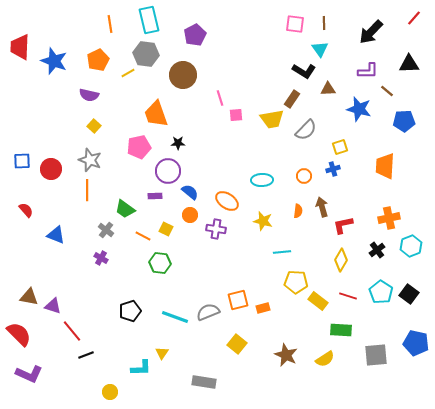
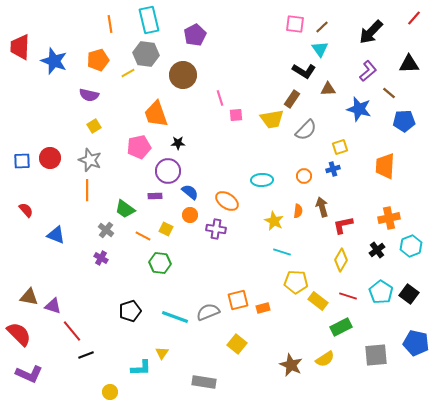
brown line at (324, 23): moved 2 px left, 4 px down; rotated 48 degrees clockwise
orange pentagon at (98, 60): rotated 10 degrees clockwise
purple L-shape at (368, 71): rotated 40 degrees counterclockwise
brown line at (387, 91): moved 2 px right, 2 px down
yellow square at (94, 126): rotated 16 degrees clockwise
red circle at (51, 169): moved 1 px left, 11 px up
yellow star at (263, 221): moved 11 px right; rotated 12 degrees clockwise
cyan line at (282, 252): rotated 24 degrees clockwise
green rectangle at (341, 330): moved 3 px up; rotated 30 degrees counterclockwise
brown star at (286, 355): moved 5 px right, 10 px down
